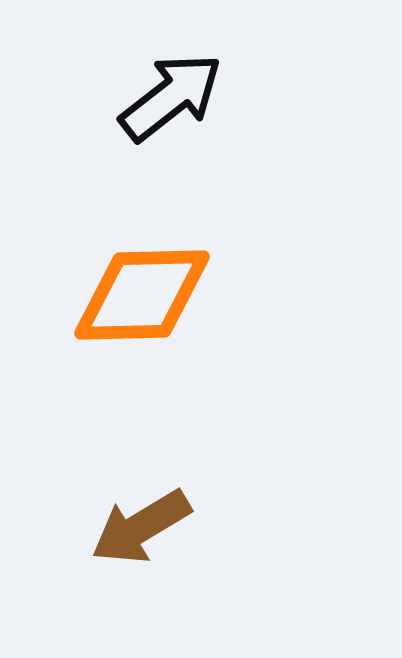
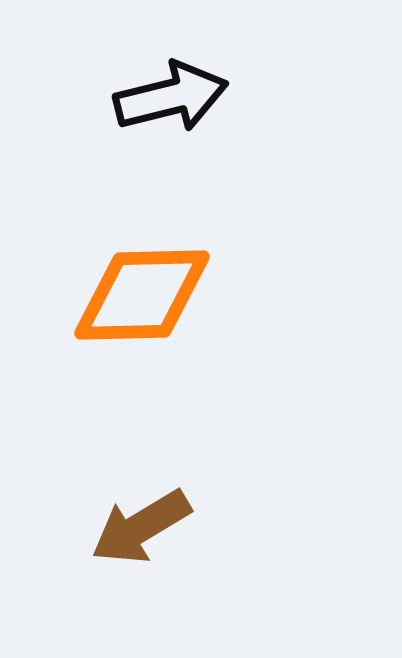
black arrow: rotated 24 degrees clockwise
